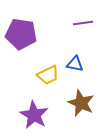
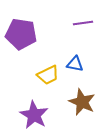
brown star: moved 1 px right, 1 px up
